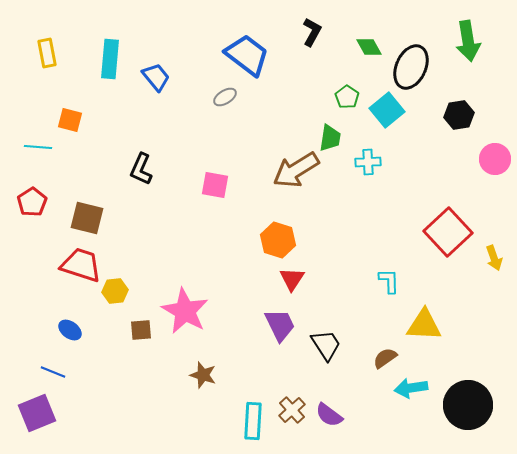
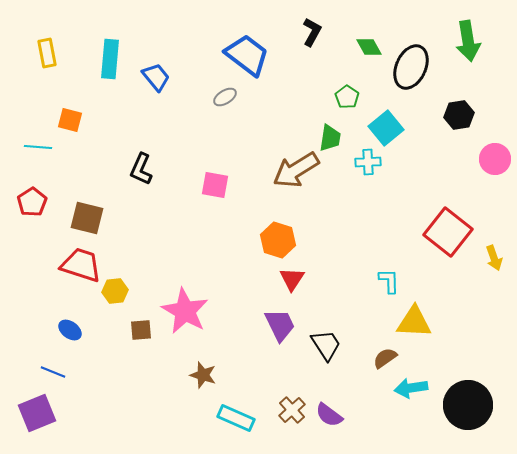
cyan square at (387, 110): moved 1 px left, 18 px down
red square at (448, 232): rotated 9 degrees counterclockwise
yellow triangle at (424, 325): moved 10 px left, 3 px up
cyan rectangle at (253, 421): moved 17 px left, 3 px up; rotated 69 degrees counterclockwise
